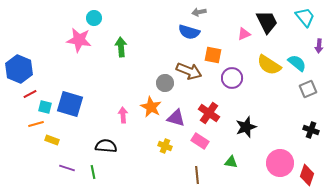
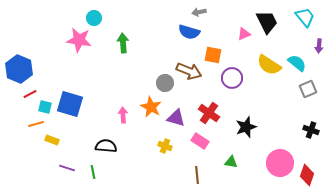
green arrow: moved 2 px right, 4 px up
